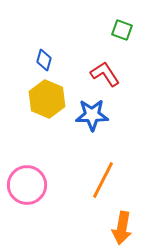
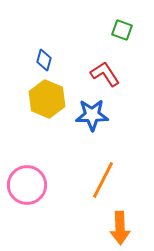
orange arrow: moved 2 px left; rotated 12 degrees counterclockwise
